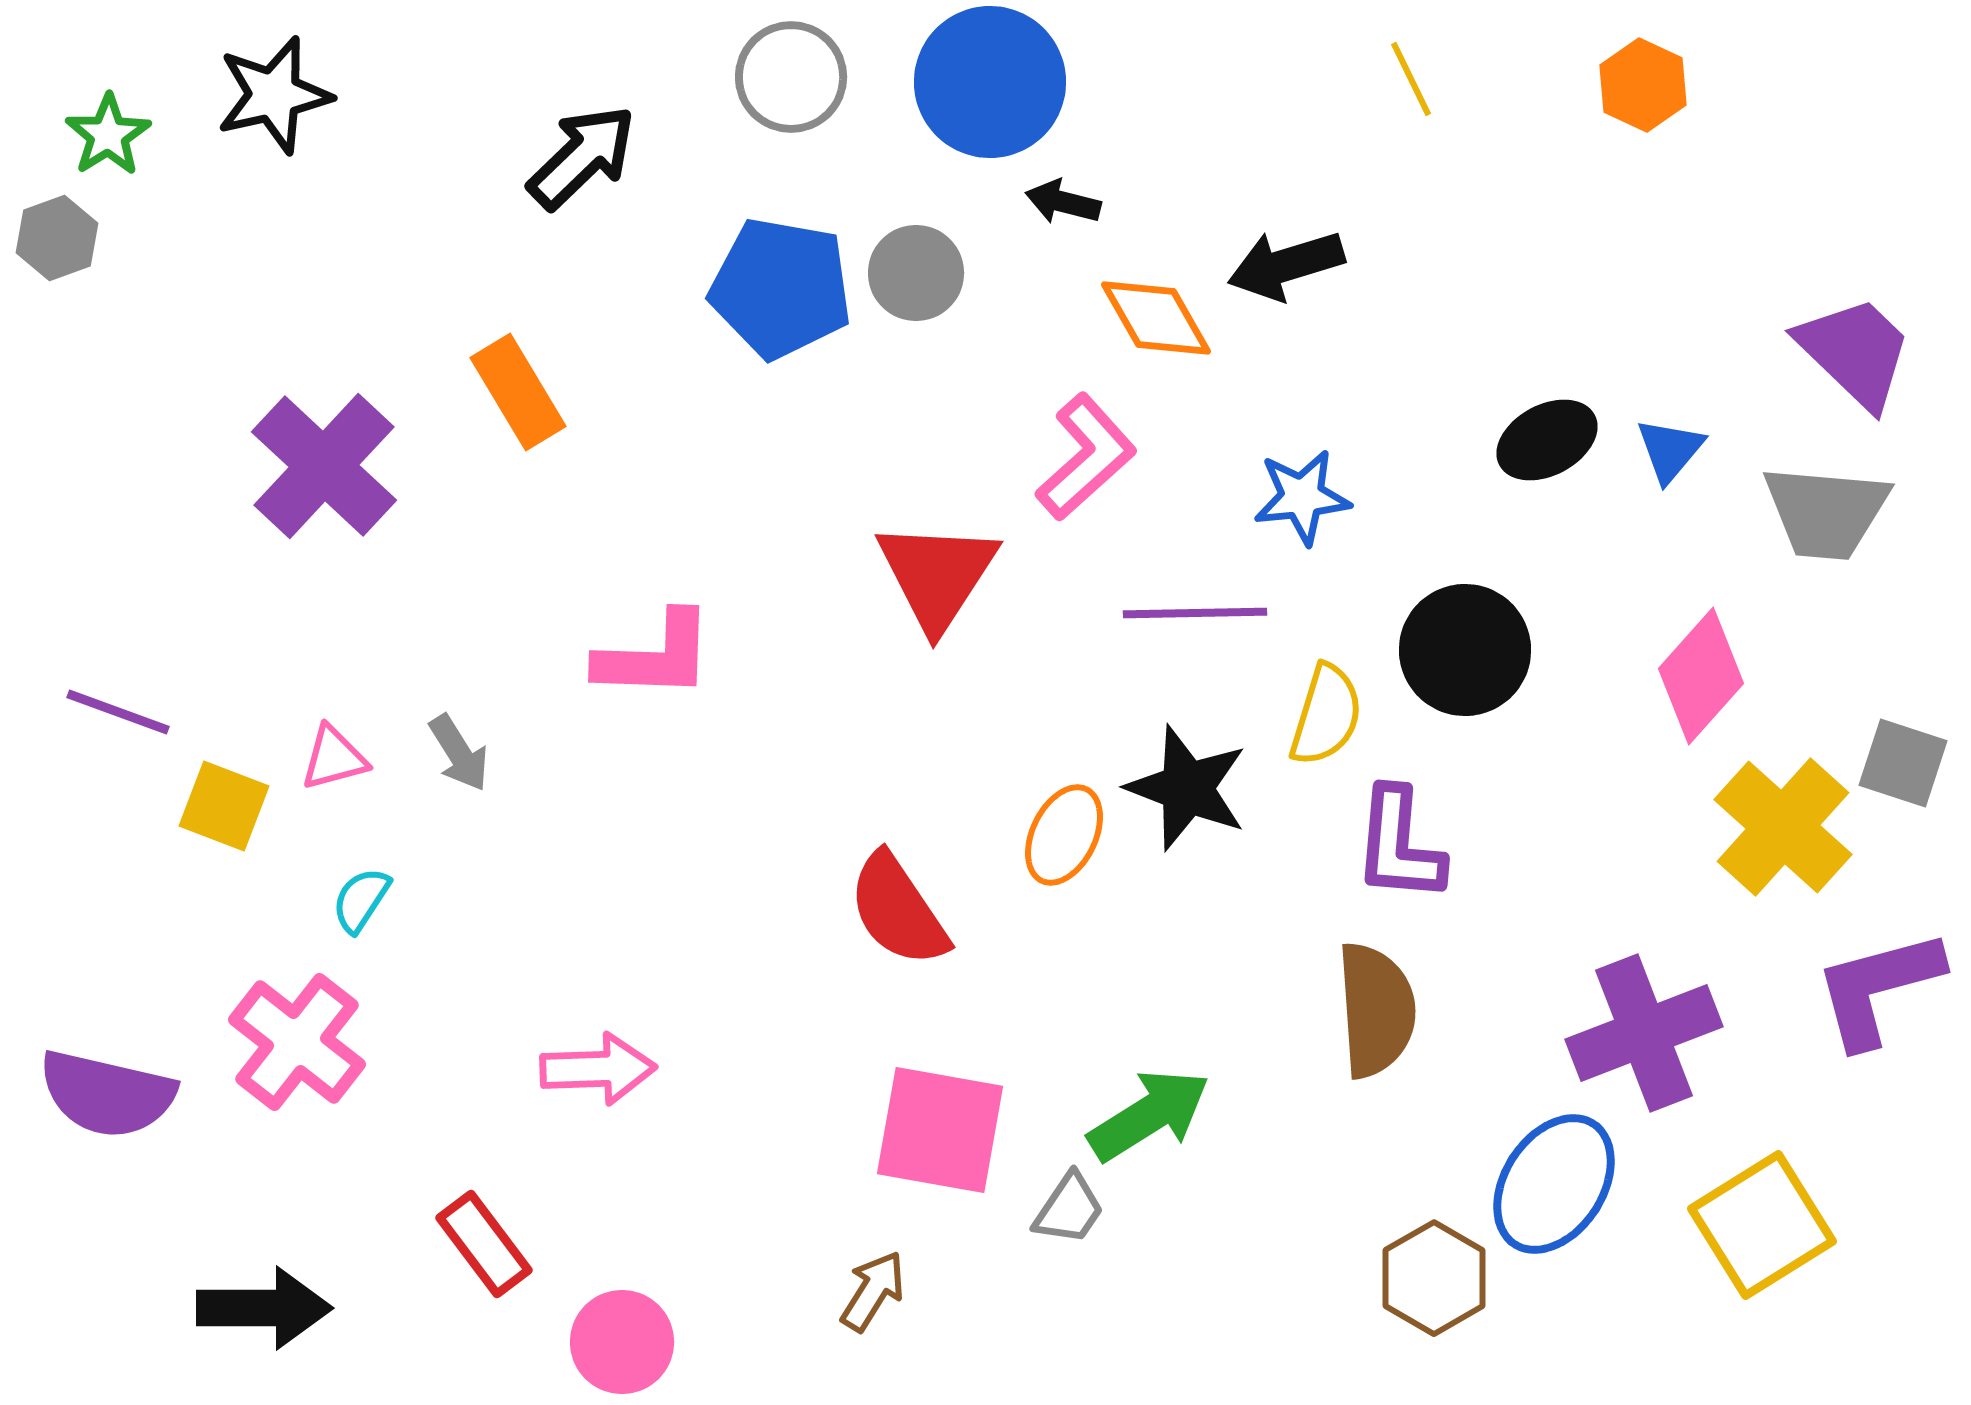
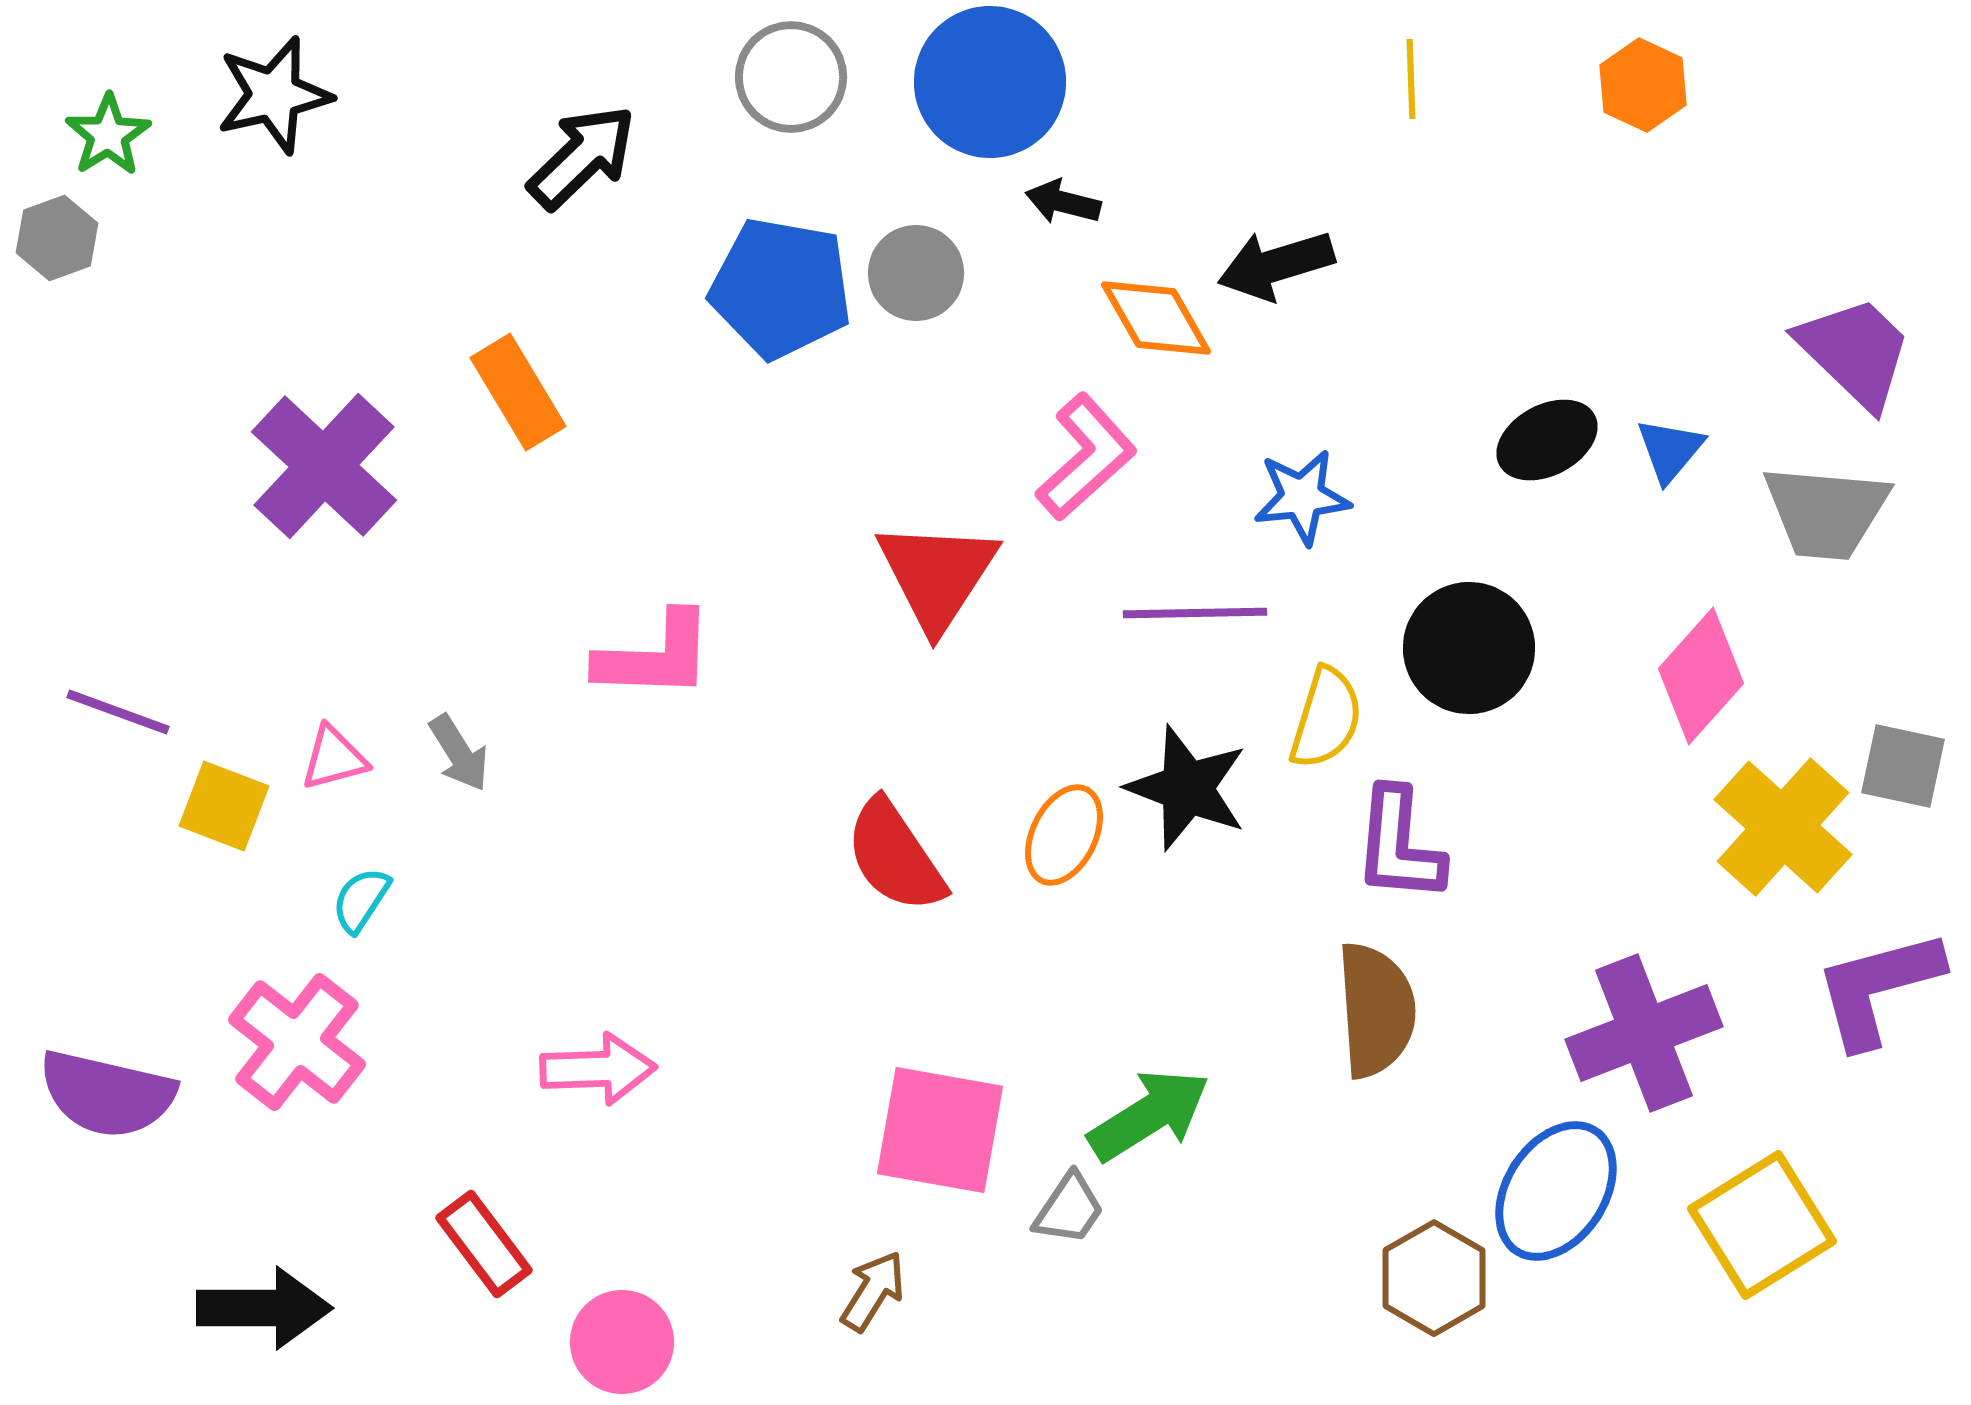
yellow line at (1411, 79): rotated 24 degrees clockwise
black arrow at (1286, 265): moved 10 px left
black circle at (1465, 650): moved 4 px right, 2 px up
yellow semicircle at (1326, 715): moved 3 px down
gray square at (1903, 763): moved 3 px down; rotated 6 degrees counterclockwise
red semicircle at (898, 910): moved 3 px left, 54 px up
blue ellipse at (1554, 1184): moved 2 px right, 7 px down
